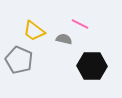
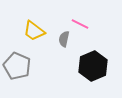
gray semicircle: rotated 91 degrees counterclockwise
gray pentagon: moved 2 px left, 6 px down
black hexagon: moved 1 px right; rotated 24 degrees counterclockwise
